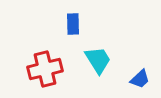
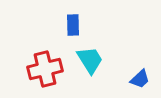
blue rectangle: moved 1 px down
cyan trapezoid: moved 8 px left
